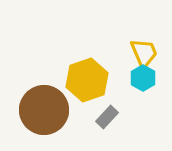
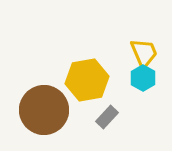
yellow hexagon: rotated 9 degrees clockwise
